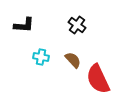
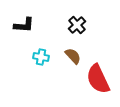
black cross: rotated 12 degrees clockwise
brown semicircle: moved 4 px up
